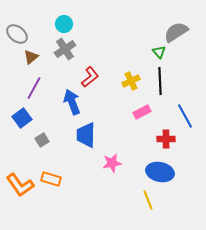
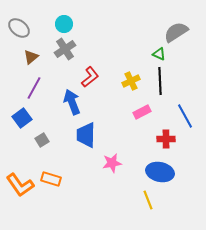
gray ellipse: moved 2 px right, 6 px up
green triangle: moved 2 px down; rotated 24 degrees counterclockwise
